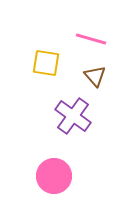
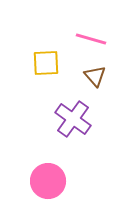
yellow square: rotated 12 degrees counterclockwise
purple cross: moved 3 px down
pink circle: moved 6 px left, 5 px down
